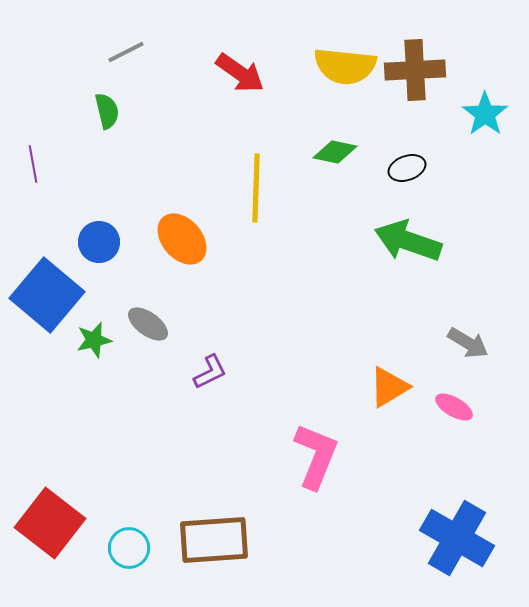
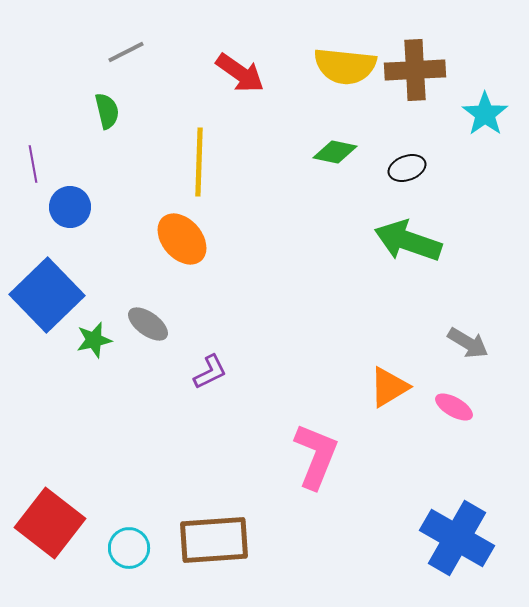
yellow line: moved 57 px left, 26 px up
blue circle: moved 29 px left, 35 px up
blue square: rotated 6 degrees clockwise
